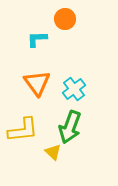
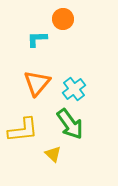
orange circle: moved 2 px left
orange triangle: rotated 16 degrees clockwise
green arrow: moved 3 px up; rotated 56 degrees counterclockwise
yellow triangle: moved 2 px down
